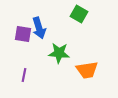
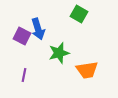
blue arrow: moved 1 px left, 1 px down
purple square: moved 1 px left, 2 px down; rotated 18 degrees clockwise
green star: rotated 20 degrees counterclockwise
